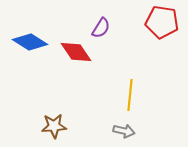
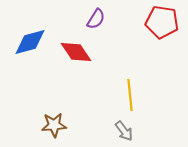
purple semicircle: moved 5 px left, 9 px up
blue diamond: rotated 48 degrees counterclockwise
yellow line: rotated 12 degrees counterclockwise
brown star: moved 1 px up
gray arrow: rotated 40 degrees clockwise
